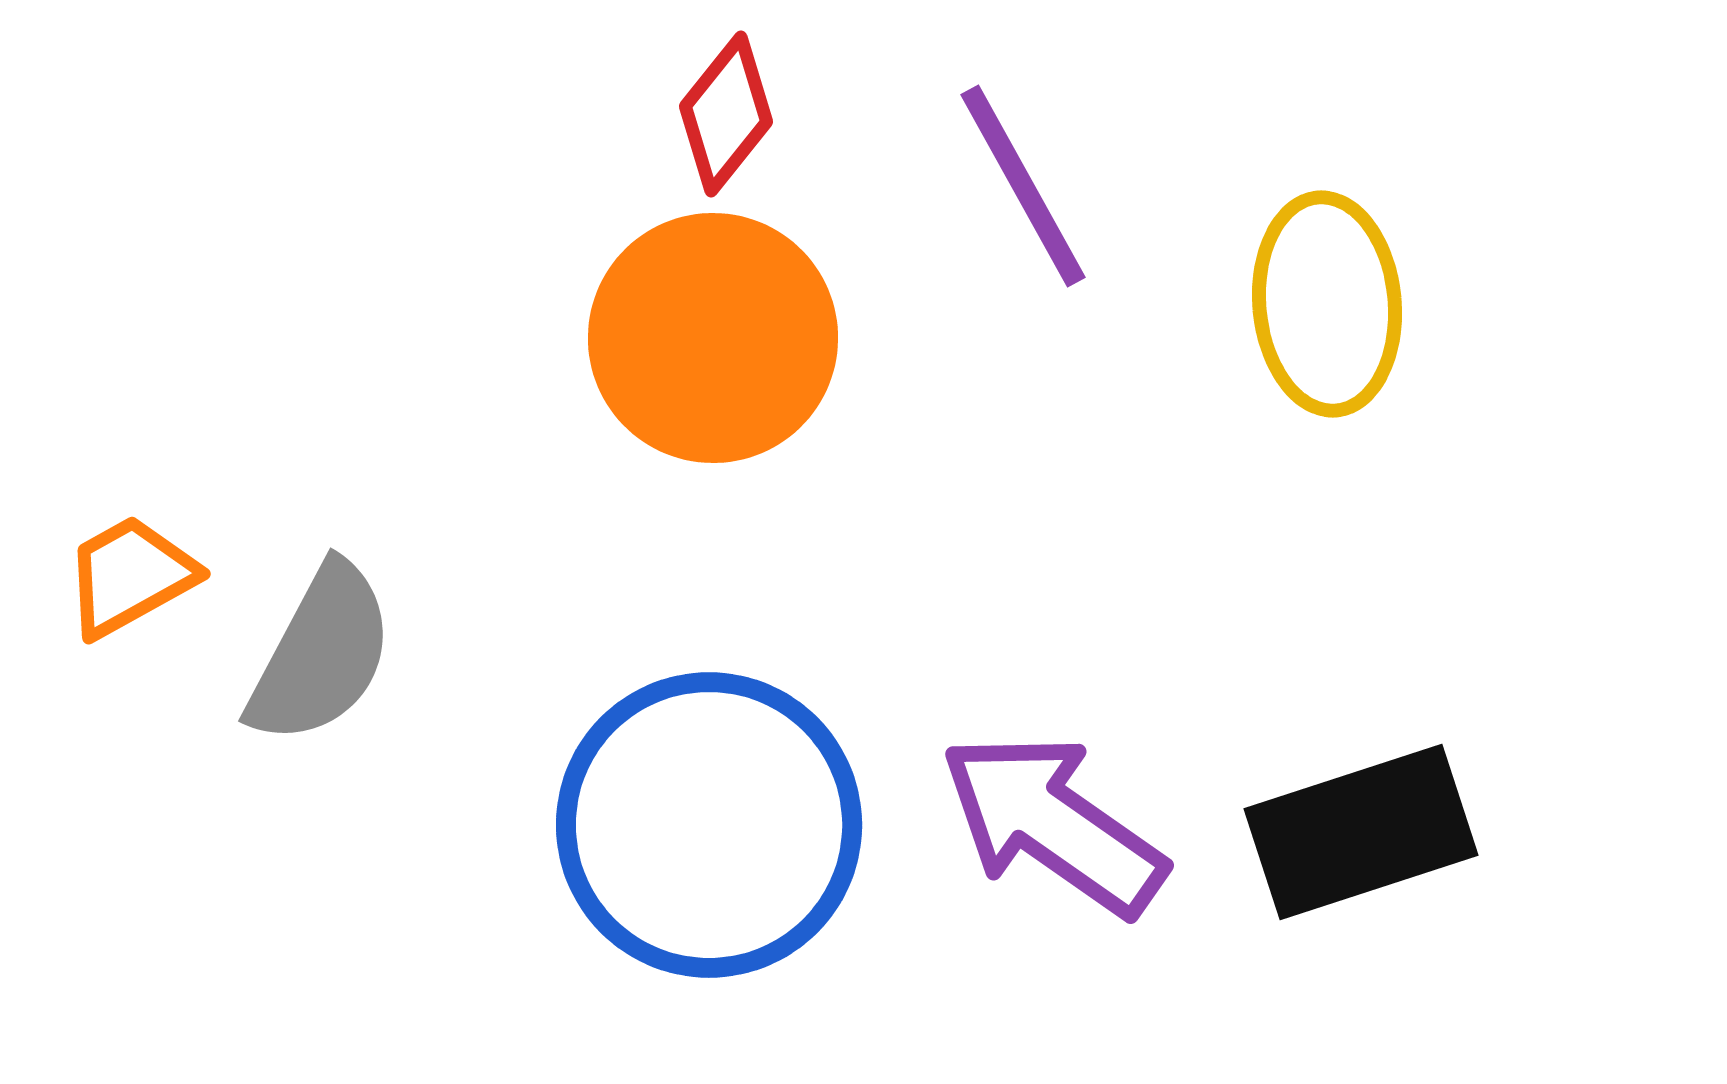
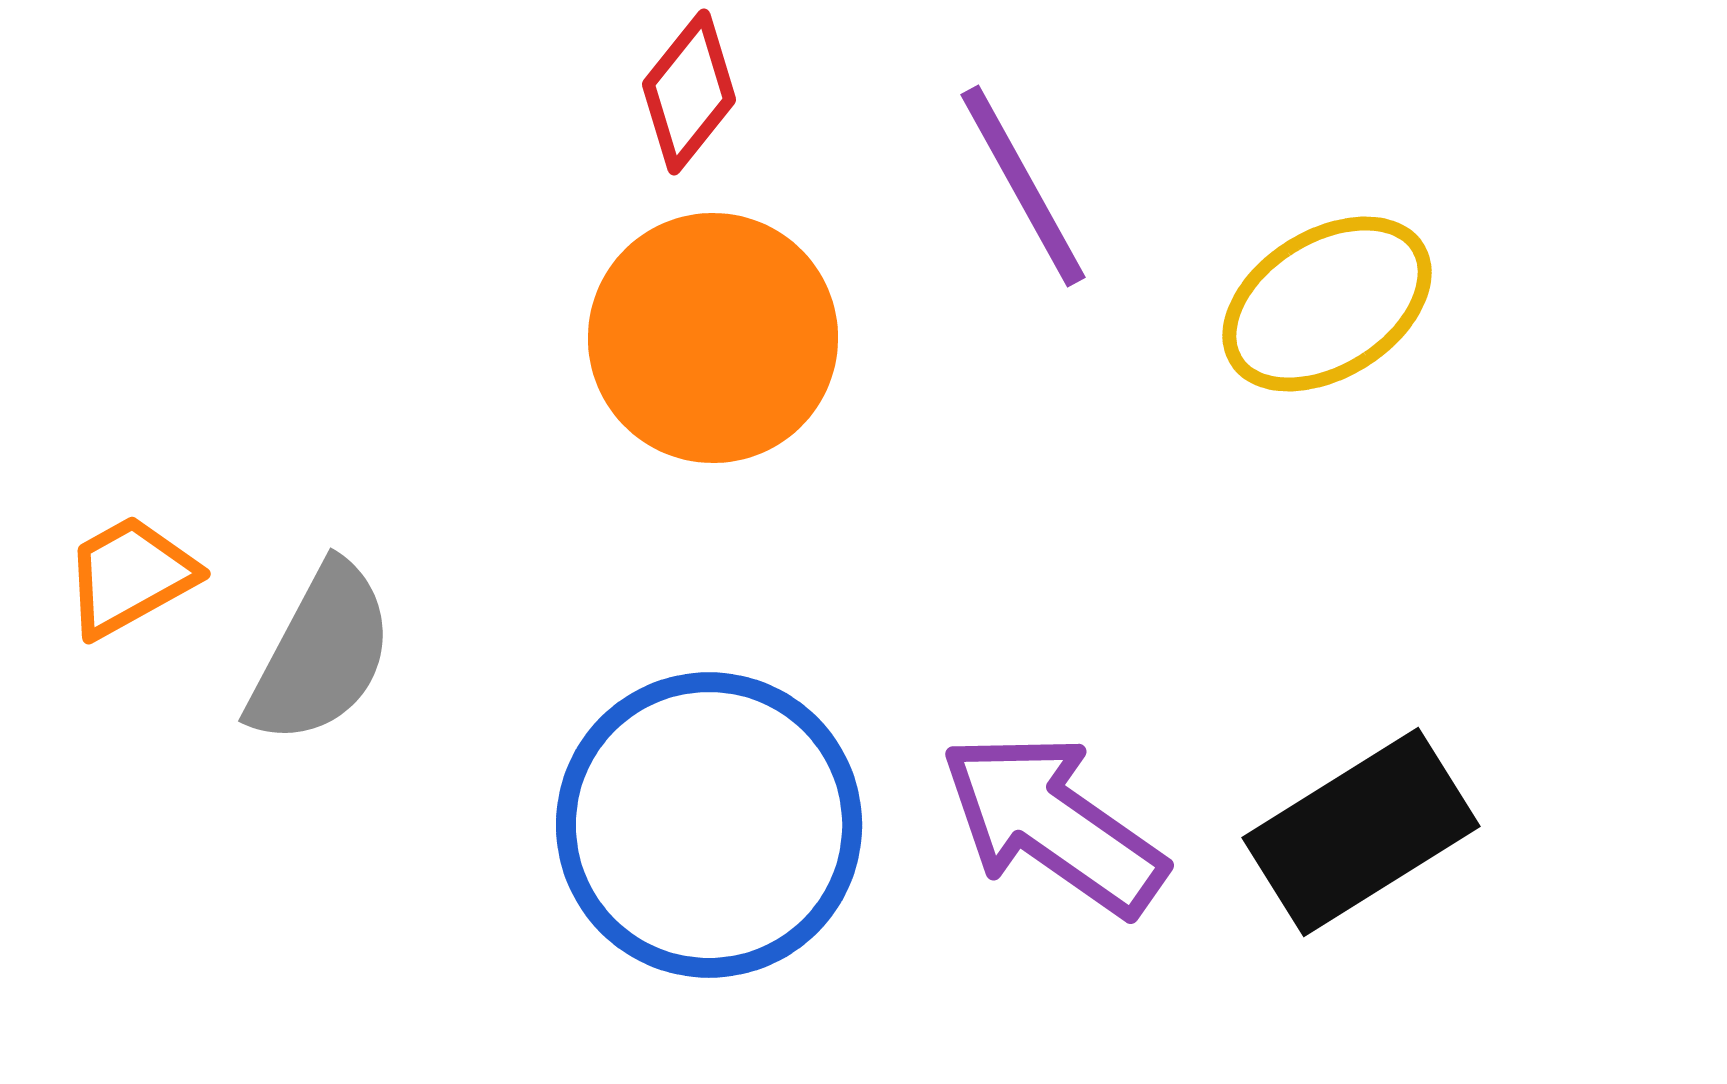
red diamond: moved 37 px left, 22 px up
yellow ellipse: rotated 63 degrees clockwise
black rectangle: rotated 14 degrees counterclockwise
